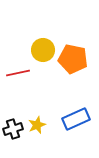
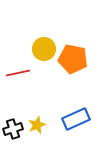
yellow circle: moved 1 px right, 1 px up
